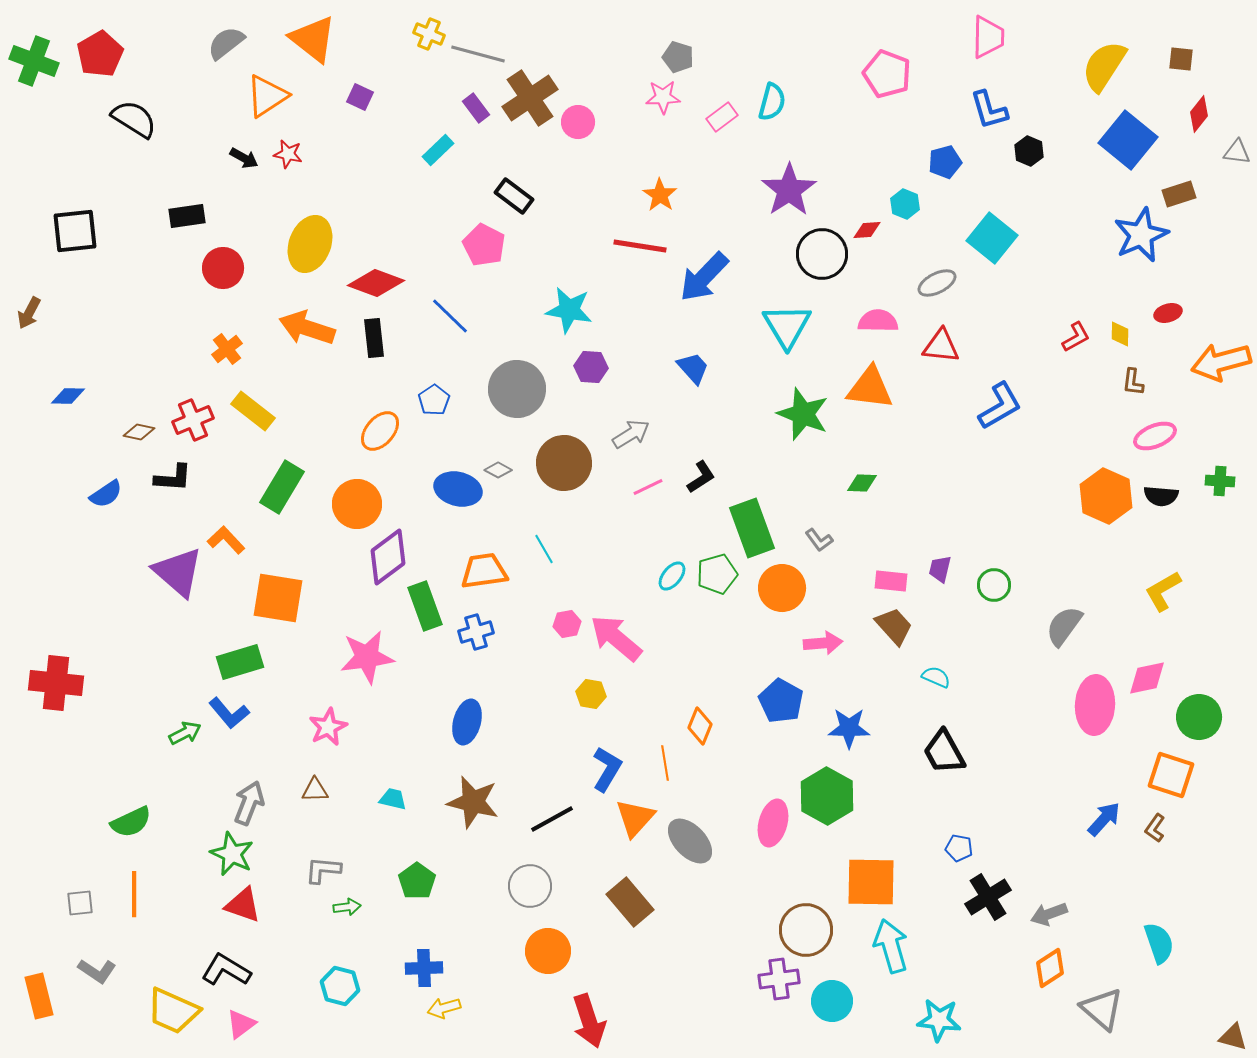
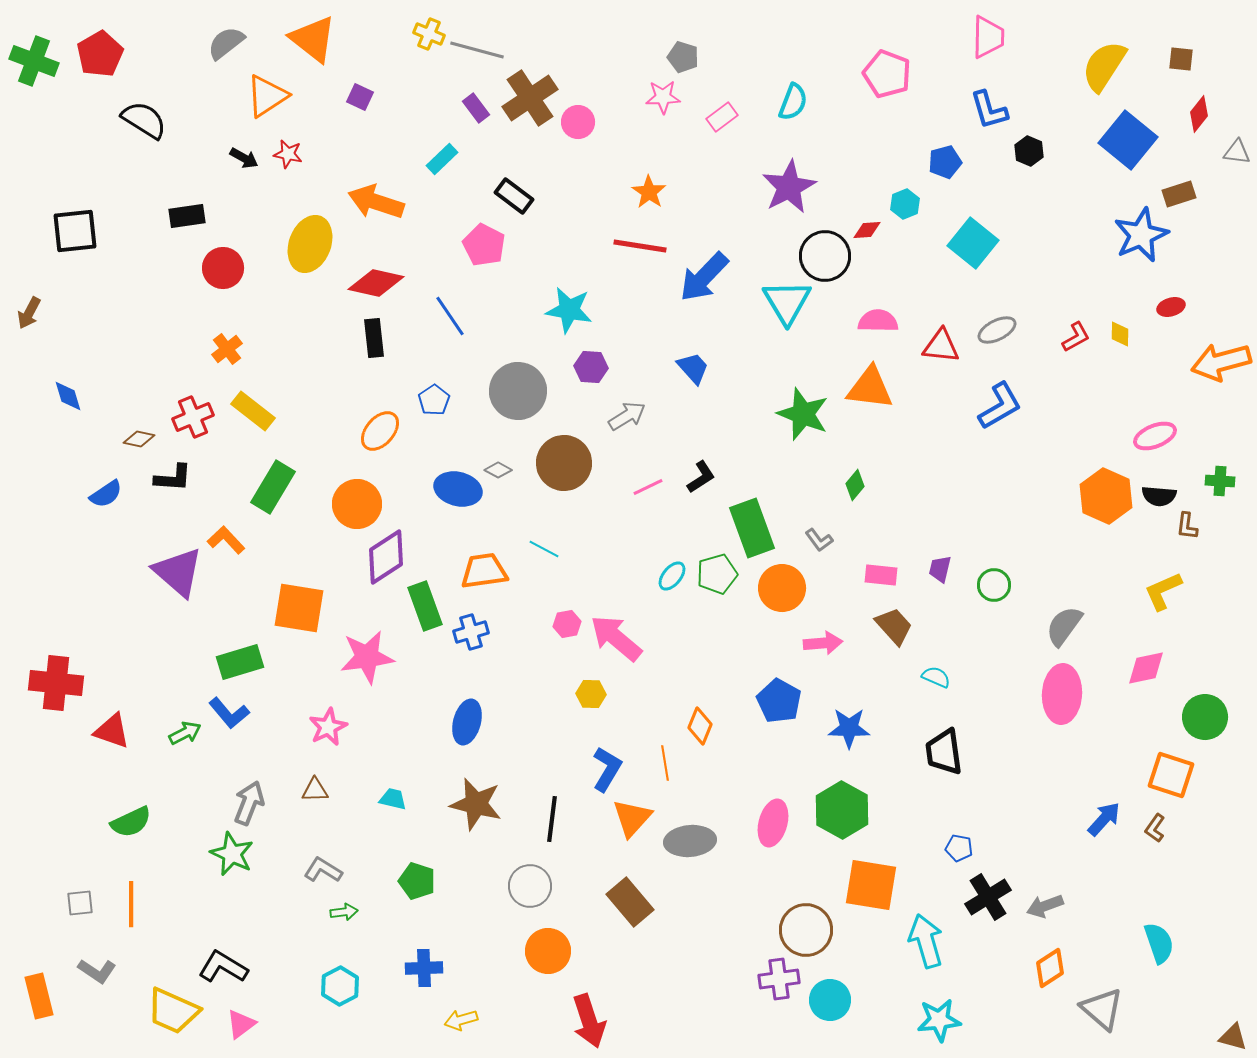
gray line at (478, 54): moved 1 px left, 4 px up
gray pentagon at (678, 57): moved 5 px right
cyan semicircle at (772, 102): moved 21 px right; rotated 6 degrees clockwise
black semicircle at (134, 119): moved 10 px right, 1 px down
cyan rectangle at (438, 150): moved 4 px right, 9 px down
purple star at (789, 190): moved 3 px up; rotated 6 degrees clockwise
orange star at (660, 195): moved 11 px left, 3 px up
cyan hexagon at (905, 204): rotated 16 degrees clockwise
cyan square at (992, 238): moved 19 px left, 5 px down
black circle at (822, 254): moved 3 px right, 2 px down
red diamond at (376, 283): rotated 8 degrees counterclockwise
gray ellipse at (937, 283): moved 60 px right, 47 px down
red ellipse at (1168, 313): moved 3 px right, 6 px up
blue line at (450, 316): rotated 12 degrees clockwise
cyan triangle at (787, 326): moved 24 px up
orange arrow at (307, 328): moved 69 px right, 126 px up
brown L-shape at (1133, 382): moved 54 px right, 144 px down
gray circle at (517, 389): moved 1 px right, 2 px down
blue diamond at (68, 396): rotated 72 degrees clockwise
red cross at (193, 420): moved 3 px up
brown diamond at (139, 432): moved 7 px down
gray arrow at (631, 434): moved 4 px left, 18 px up
green diamond at (862, 483): moved 7 px left, 2 px down; rotated 52 degrees counterclockwise
green rectangle at (282, 487): moved 9 px left
black semicircle at (1161, 496): moved 2 px left
cyan line at (544, 549): rotated 32 degrees counterclockwise
purple diamond at (388, 557): moved 2 px left; rotated 4 degrees clockwise
pink rectangle at (891, 581): moved 10 px left, 6 px up
yellow L-shape at (1163, 591): rotated 6 degrees clockwise
orange square at (278, 598): moved 21 px right, 10 px down
blue cross at (476, 632): moved 5 px left
pink diamond at (1147, 678): moved 1 px left, 10 px up
yellow hexagon at (591, 694): rotated 8 degrees counterclockwise
blue pentagon at (781, 701): moved 2 px left
pink ellipse at (1095, 705): moved 33 px left, 11 px up
green circle at (1199, 717): moved 6 px right
black trapezoid at (944, 752): rotated 21 degrees clockwise
green hexagon at (827, 796): moved 15 px right, 14 px down
brown star at (473, 802): moved 3 px right, 2 px down
orange triangle at (635, 818): moved 3 px left
black line at (552, 819): rotated 54 degrees counterclockwise
gray ellipse at (690, 841): rotated 51 degrees counterclockwise
gray L-shape at (323, 870): rotated 27 degrees clockwise
green pentagon at (417, 881): rotated 18 degrees counterclockwise
orange square at (871, 882): moved 3 px down; rotated 8 degrees clockwise
orange line at (134, 894): moved 3 px left, 10 px down
red triangle at (243, 905): moved 131 px left, 174 px up
green arrow at (347, 907): moved 3 px left, 5 px down
gray arrow at (1049, 914): moved 4 px left, 8 px up
cyan arrow at (891, 946): moved 35 px right, 5 px up
black L-shape at (226, 970): moved 3 px left, 3 px up
cyan hexagon at (340, 986): rotated 18 degrees clockwise
cyan circle at (832, 1001): moved 2 px left, 1 px up
yellow arrow at (444, 1008): moved 17 px right, 12 px down
cyan star at (939, 1020): rotated 12 degrees counterclockwise
